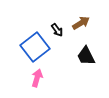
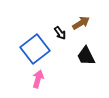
black arrow: moved 3 px right, 3 px down
blue square: moved 2 px down
pink arrow: moved 1 px right, 1 px down
